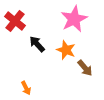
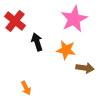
black arrow: moved 2 px up; rotated 24 degrees clockwise
orange star: rotated 12 degrees counterclockwise
brown arrow: rotated 42 degrees counterclockwise
